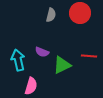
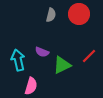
red circle: moved 1 px left, 1 px down
red line: rotated 49 degrees counterclockwise
